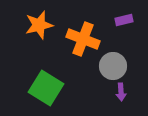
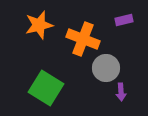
gray circle: moved 7 px left, 2 px down
